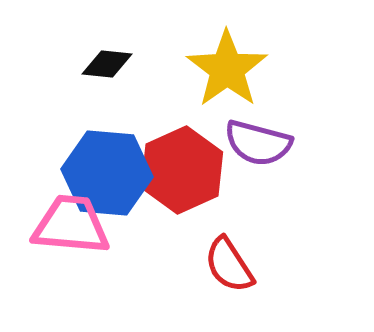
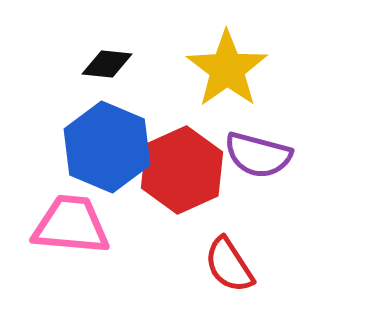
purple semicircle: moved 12 px down
blue hexagon: moved 26 px up; rotated 18 degrees clockwise
